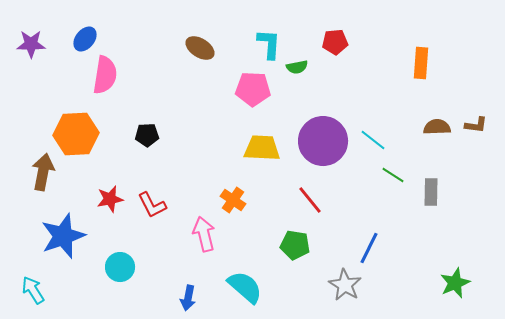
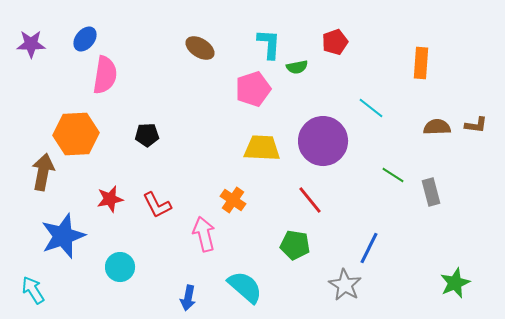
red pentagon: rotated 15 degrees counterclockwise
pink pentagon: rotated 20 degrees counterclockwise
cyan line: moved 2 px left, 32 px up
gray rectangle: rotated 16 degrees counterclockwise
red L-shape: moved 5 px right
